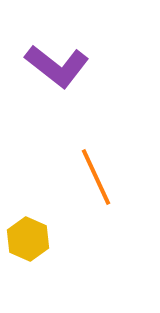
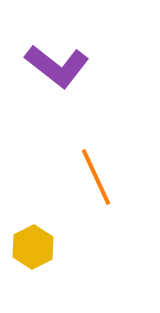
yellow hexagon: moved 5 px right, 8 px down; rotated 9 degrees clockwise
